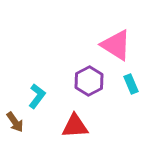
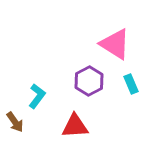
pink triangle: moved 1 px left, 1 px up
